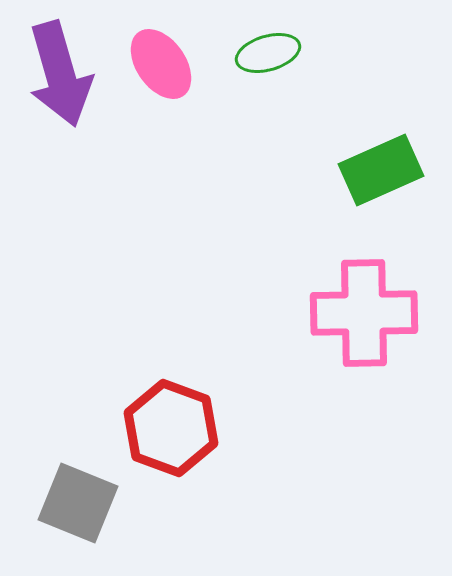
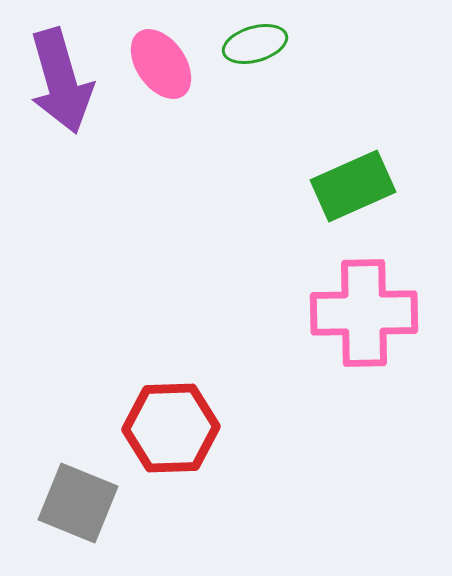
green ellipse: moved 13 px left, 9 px up
purple arrow: moved 1 px right, 7 px down
green rectangle: moved 28 px left, 16 px down
red hexagon: rotated 22 degrees counterclockwise
